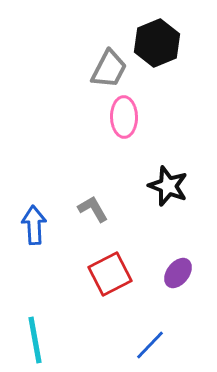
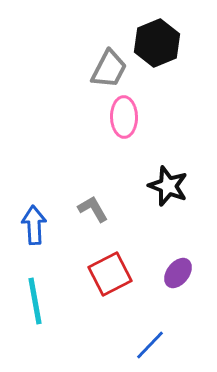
cyan line: moved 39 px up
